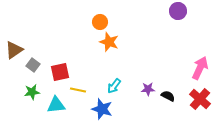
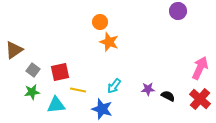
gray square: moved 5 px down
